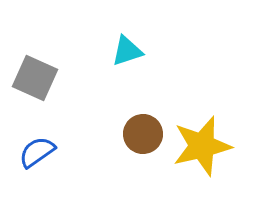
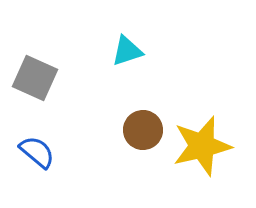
brown circle: moved 4 px up
blue semicircle: rotated 75 degrees clockwise
